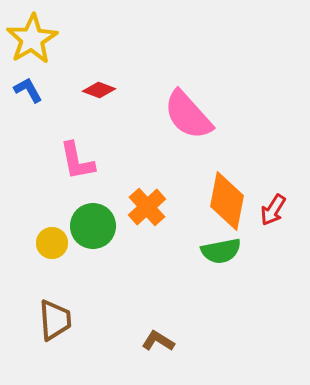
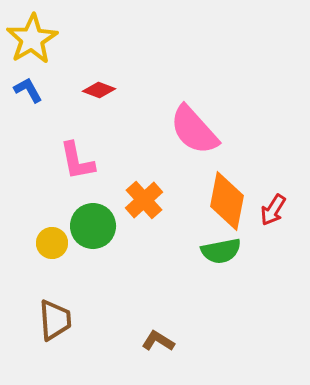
pink semicircle: moved 6 px right, 15 px down
orange cross: moved 3 px left, 7 px up
